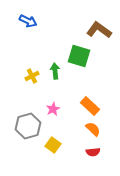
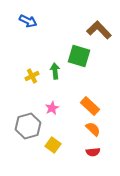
brown L-shape: rotated 10 degrees clockwise
pink star: moved 1 px left, 1 px up
